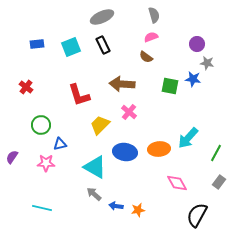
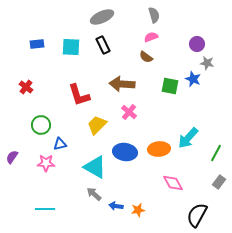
cyan square: rotated 24 degrees clockwise
blue star: rotated 14 degrees clockwise
yellow trapezoid: moved 3 px left
pink diamond: moved 4 px left
cyan line: moved 3 px right, 1 px down; rotated 12 degrees counterclockwise
